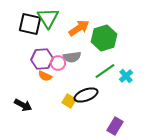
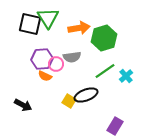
orange arrow: rotated 25 degrees clockwise
pink circle: moved 2 px left, 1 px down
